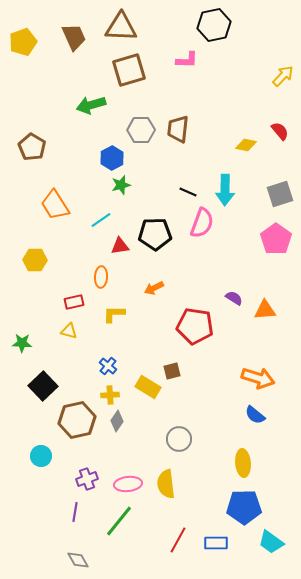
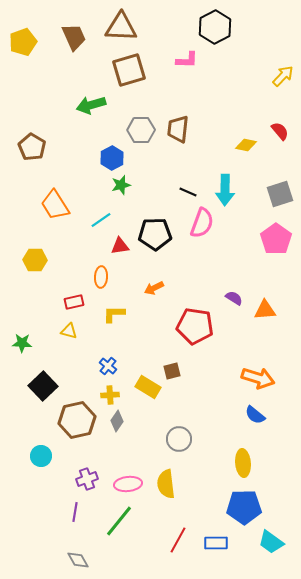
black hexagon at (214, 25): moved 1 px right, 2 px down; rotated 16 degrees counterclockwise
